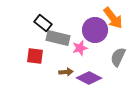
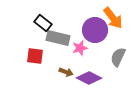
brown arrow: rotated 24 degrees clockwise
